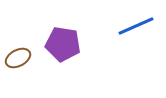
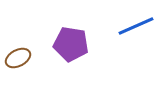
purple pentagon: moved 8 px right
